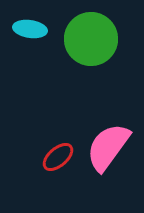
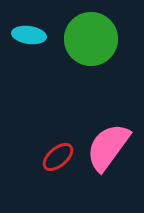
cyan ellipse: moved 1 px left, 6 px down
